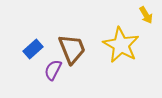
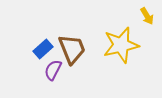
yellow arrow: moved 1 px right, 1 px down
yellow star: rotated 30 degrees clockwise
blue rectangle: moved 10 px right
